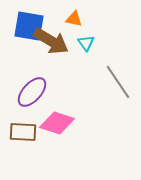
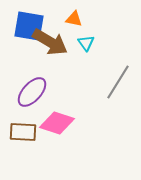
brown arrow: moved 1 px left, 1 px down
gray line: rotated 66 degrees clockwise
